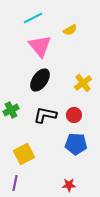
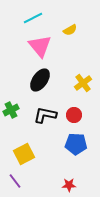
purple line: moved 2 px up; rotated 49 degrees counterclockwise
